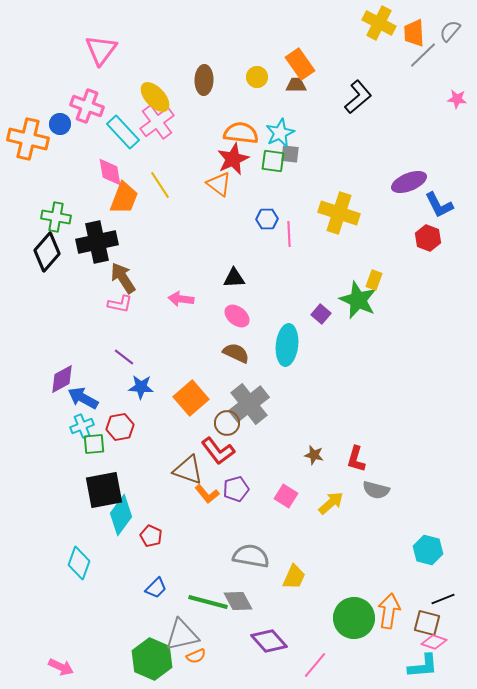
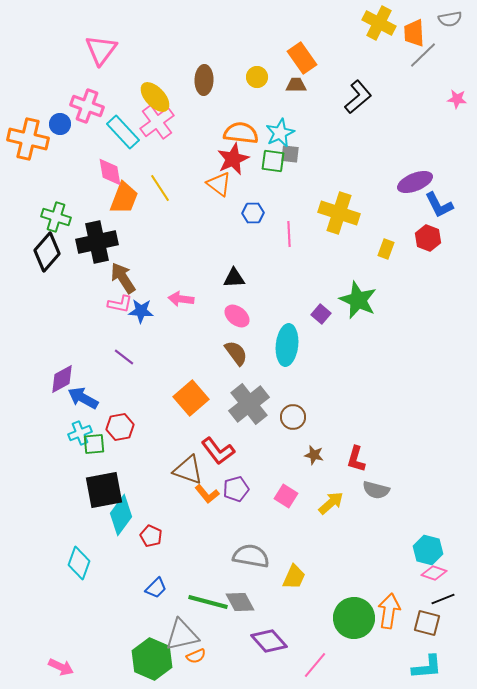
gray semicircle at (450, 31): moved 12 px up; rotated 140 degrees counterclockwise
orange rectangle at (300, 64): moved 2 px right, 6 px up
purple ellipse at (409, 182): moved 6 px right
yellow line at (160, 185): moved 3 px down
green cross at (56, 217): rotated 8 degrees clockwise
blue hexagon at (267, 219): moved 14 px left, 6 px up
yellow rectangle at (374, 280): moved 12 px right, 31 px up
brown semicircle at (236, 353): rotated 28 degrees clockwise
blue star at (141, 387): moved 76 px up
brown circle at (227, 423): moved 66 px right, 6 px up
cyan cross at (82, 426): moved 2 px left, 7 px down
gray diamond at (238, 601): moved 2 px right, 1 px down
pink diamond at (434, 642): moved 69 px up
cyan L-shape at (423, 666): moved 4 px right, 1 px down
